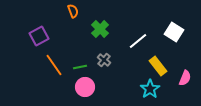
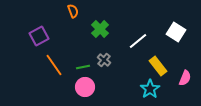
white square: moved 2 px right
green line: moved 3 px right
